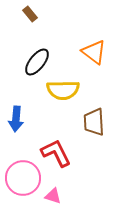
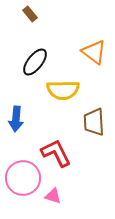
black ellipse: moved 2 px left
